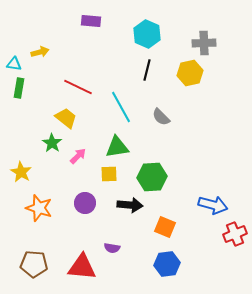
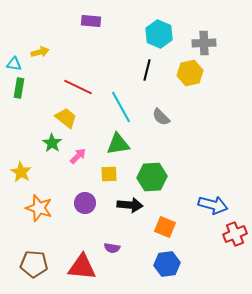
cyan hexagon: moved 12 px right
green triangle: moved 1 px right, 3 px up
